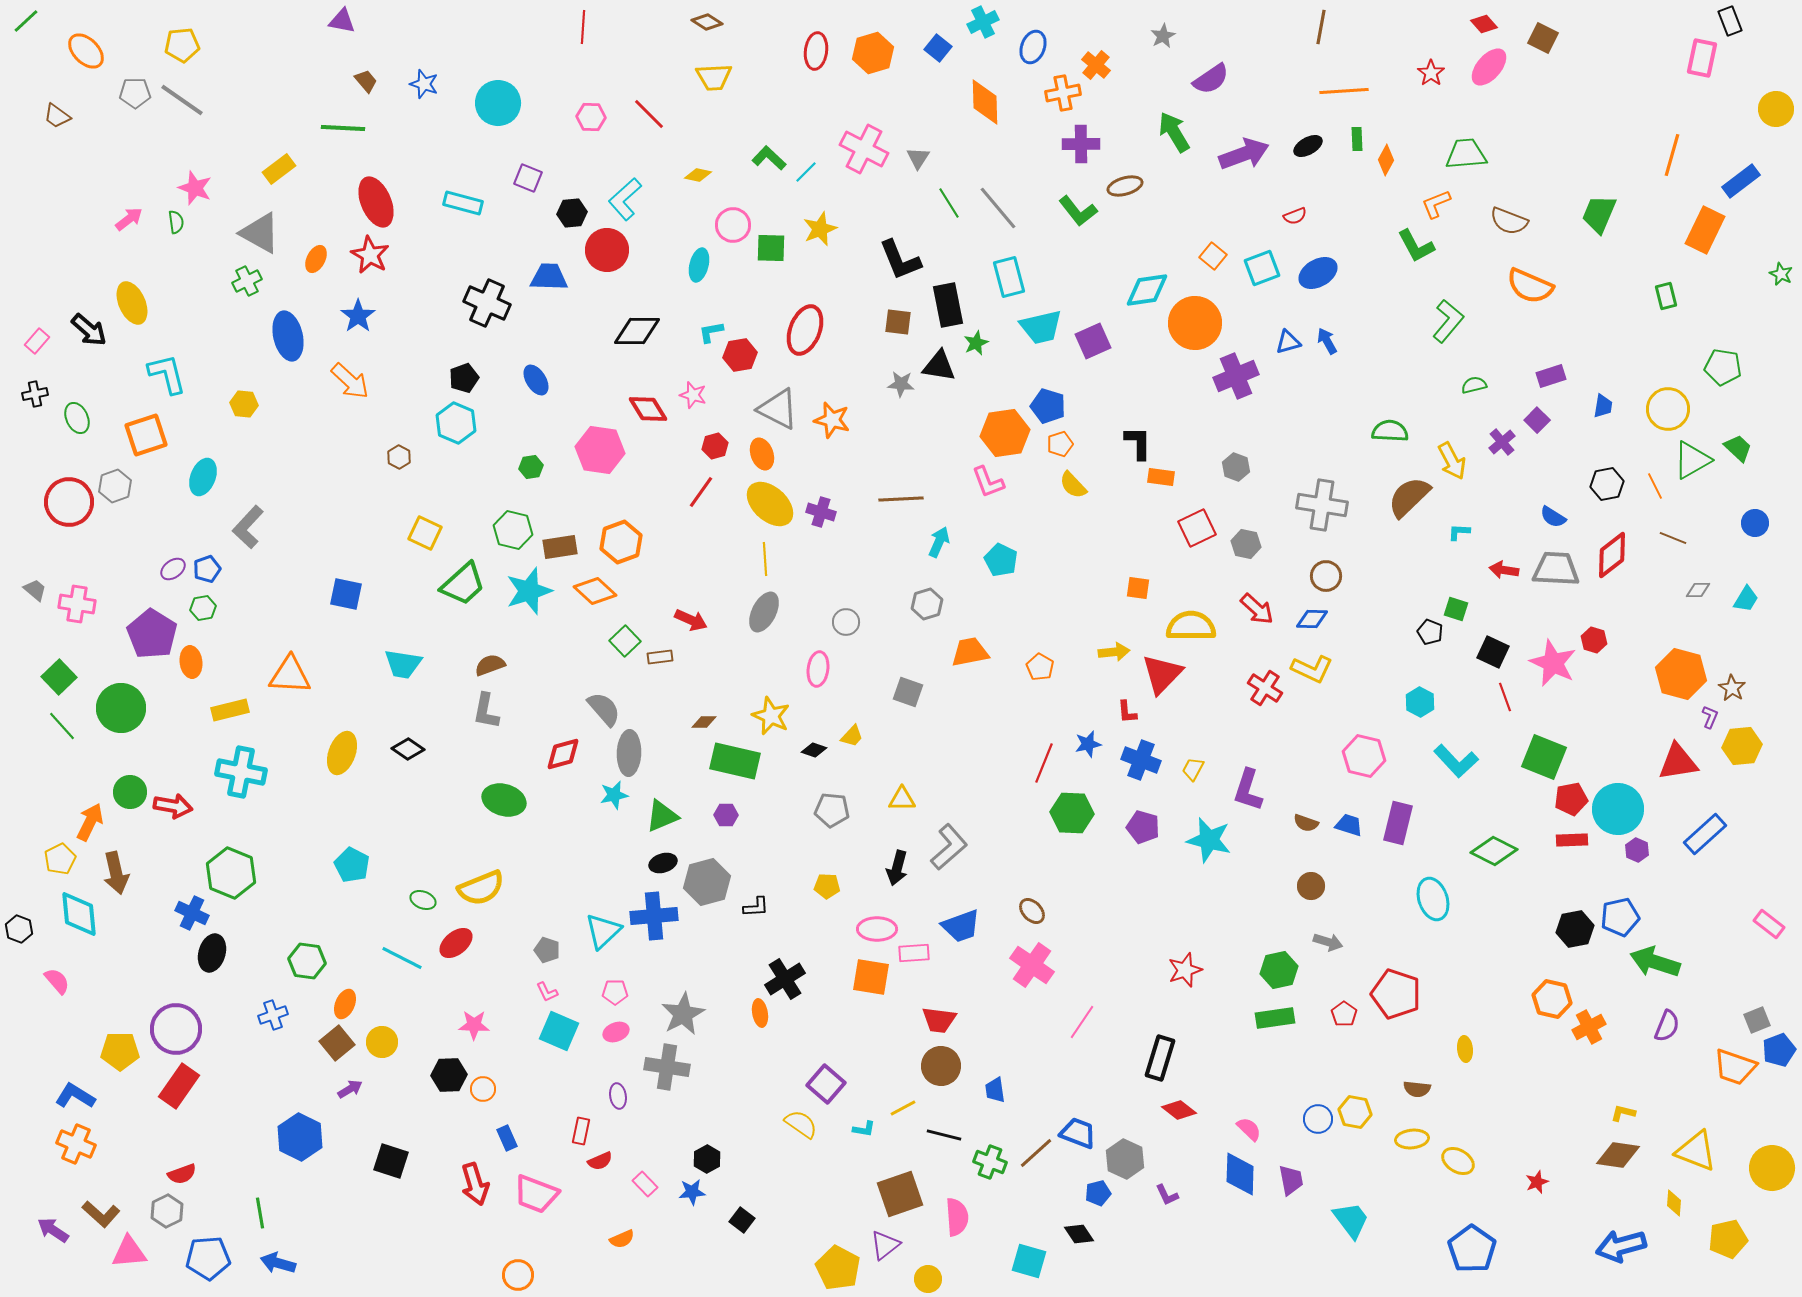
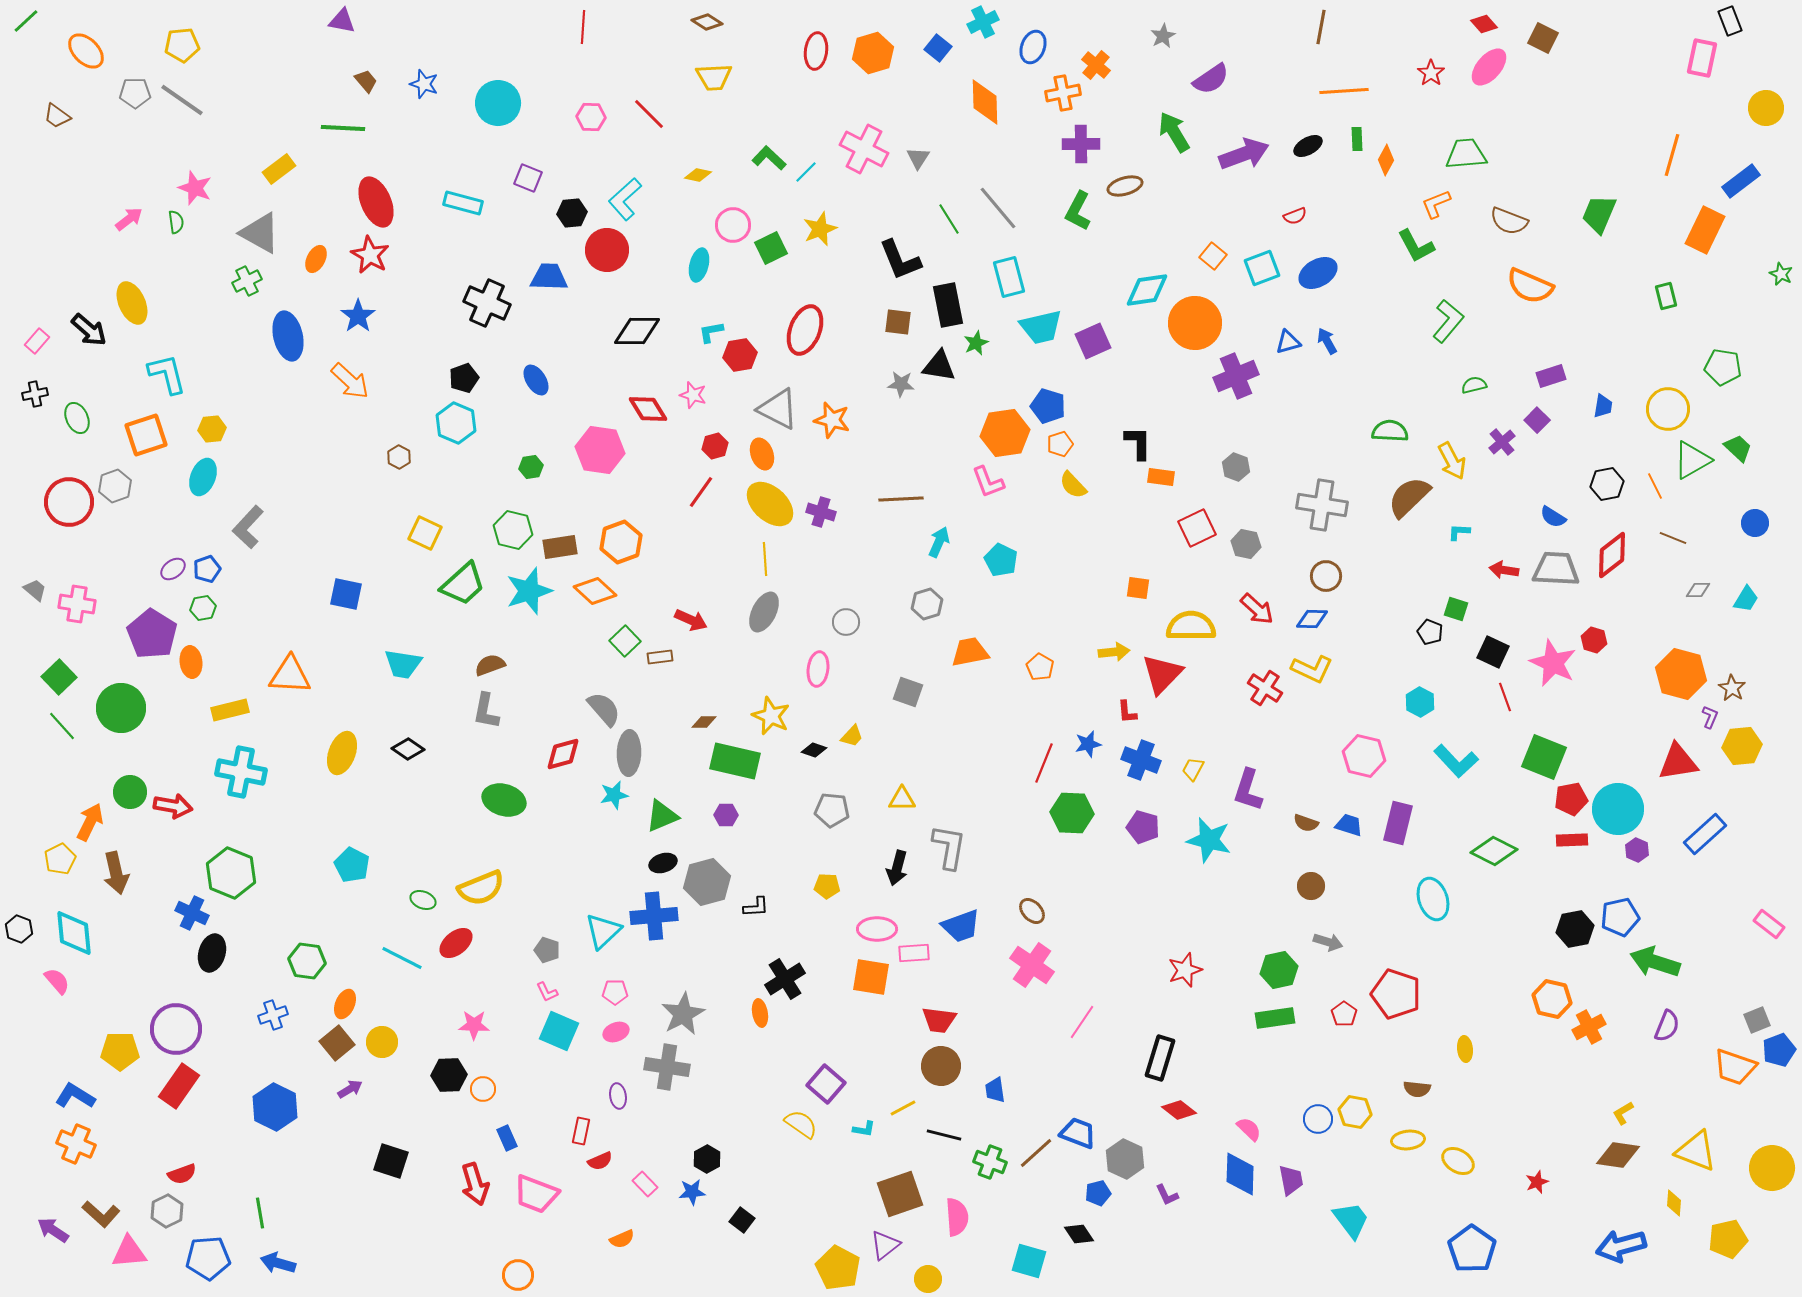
yellow circle at (1776, 109): moved 10 px left, 1 px up
green line at (949, 203): moved 16 px down
green L-shape at (1078, 211): rotated 66 degrees clockwise
green square at (771, 248): rotated 28 degrees counterclockwise
yellow hexagon at (244, 404): moved 32 px left, 25 px down; rotated 12 degrees counterclockwise
gray L-shape at (949, 847): rotated 39 degrees counterclockwise
cyan diamond at (79, 914): moved 5 px left, 19 px down
yellow L-shape at (1623, 1113): rotated 45 degrees counterclockwise
blue hexagon at (300, 1137): moved 25 px left, 30 px up
yellow ellipse at (1412, 1139): moved 4 px left, 1 px down
